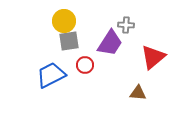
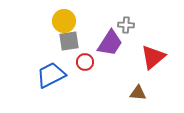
red circle: moved 3 px up
